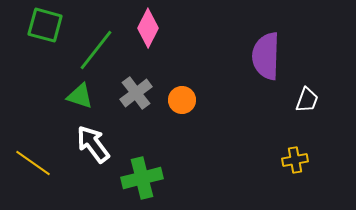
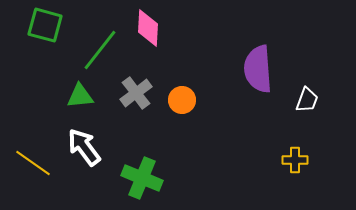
pink diamond: rotated 24 degrees counterclockwise
green line: moved 4 px right
purple semicircle: moved 8 px left, 13 px down; rotated 6 degrees counterclockwise
green triangle: rotated 24 degrees counterclockwise
white arrow: moved 9 px left, 3 px down
yellow cross: rotated 10 degrees clockwise
green cross: rotated 36 degrees clockwise
